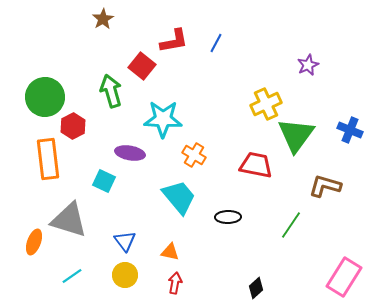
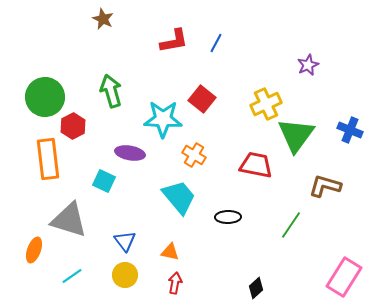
brown star: rotated 15 degrees counterclockwise
red square: moved 60 px right, 33 px down
orange ellipse: moved 8 px down
